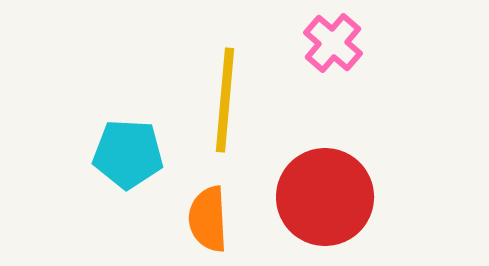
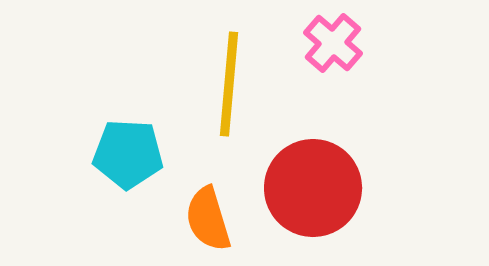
yellow line: moved 4 px right, 16 px up
red circle: moved 12 px left, 9 px up
orange semicircle: rotated 14 degrees counterclockwise
